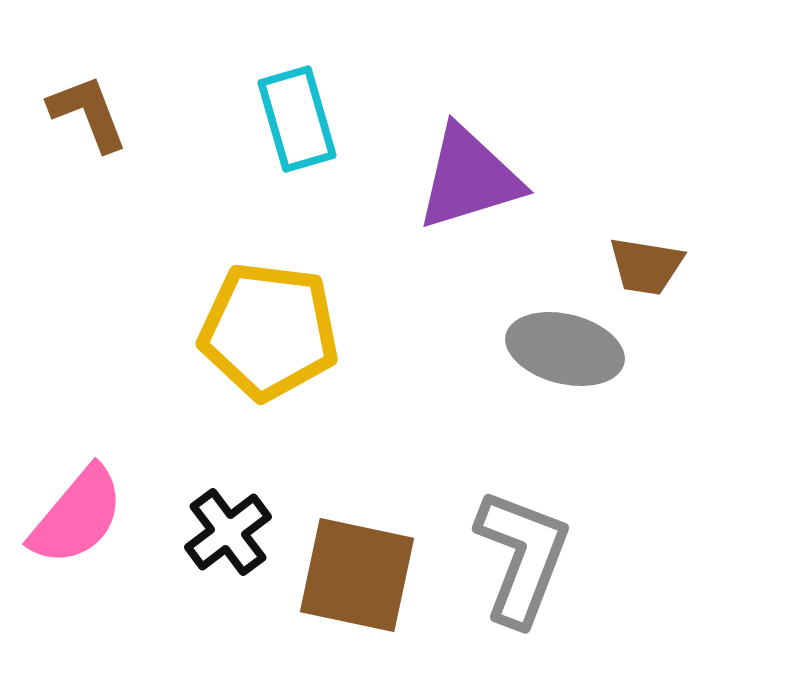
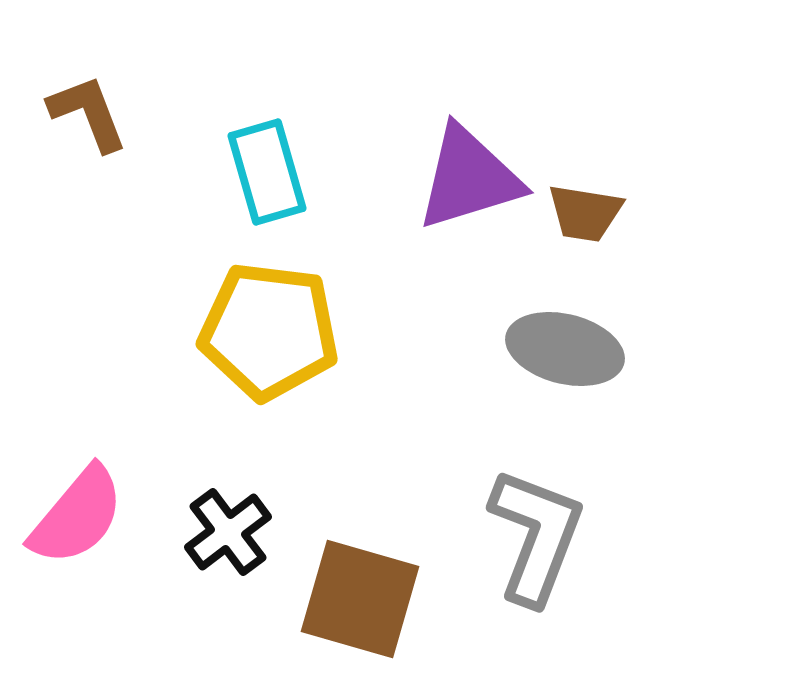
cyan rectangle: moved 30 px left, 53 px down
brown trapezoid: moved 61 px left, 53 px up
gray L-shape: moved 14 px right, 21 px up
brown square: moved 3 px right, 24 px down; rotated 4 degrees clockwise
